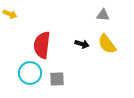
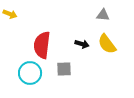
gray square: moved 7 px right, 10 px up
